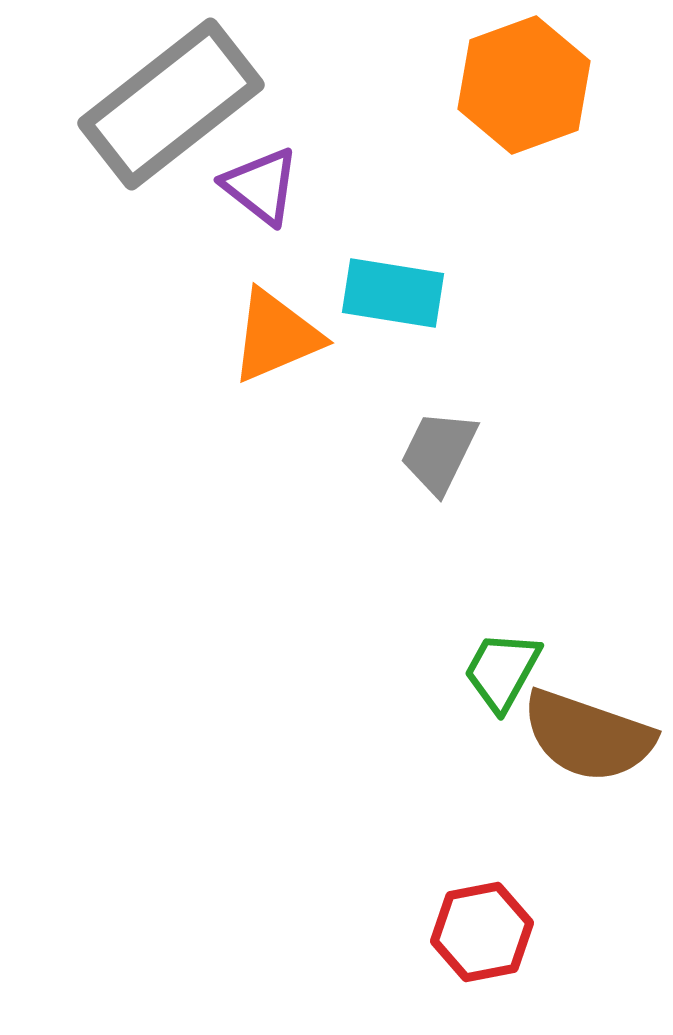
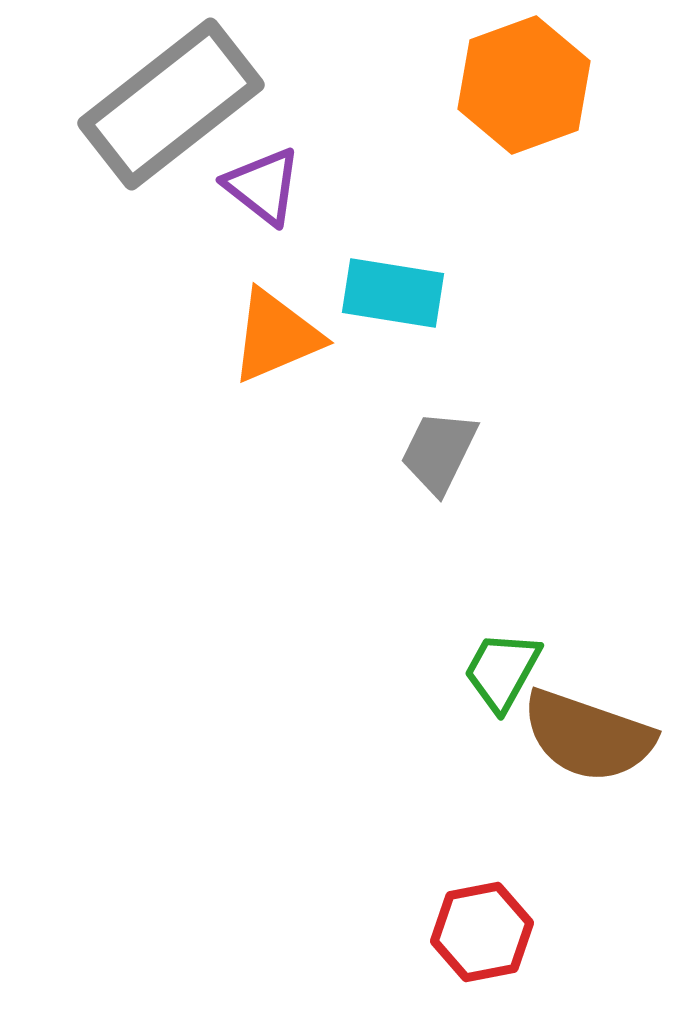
purple triangle: moved 2 px right
